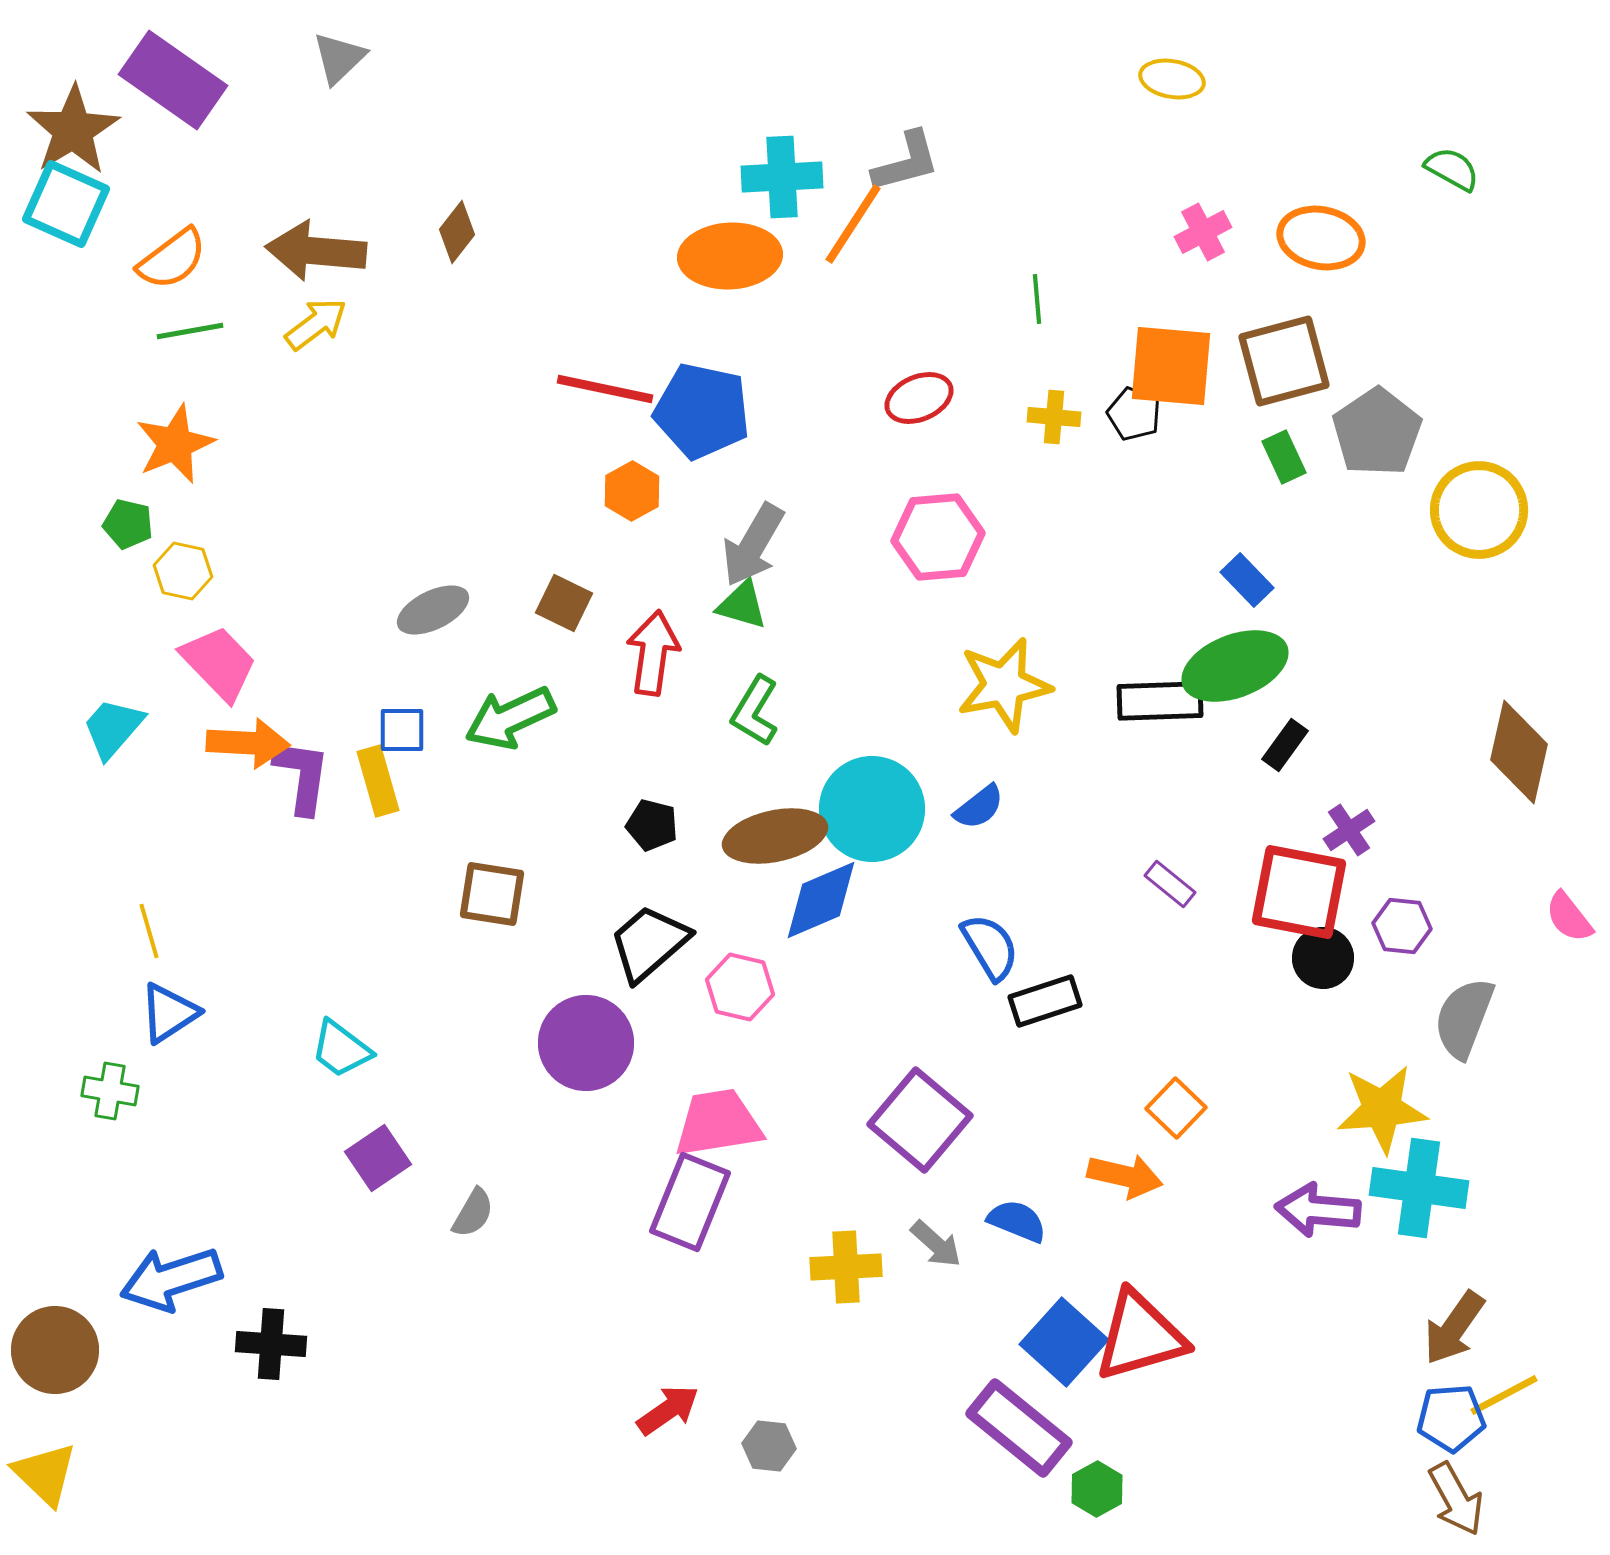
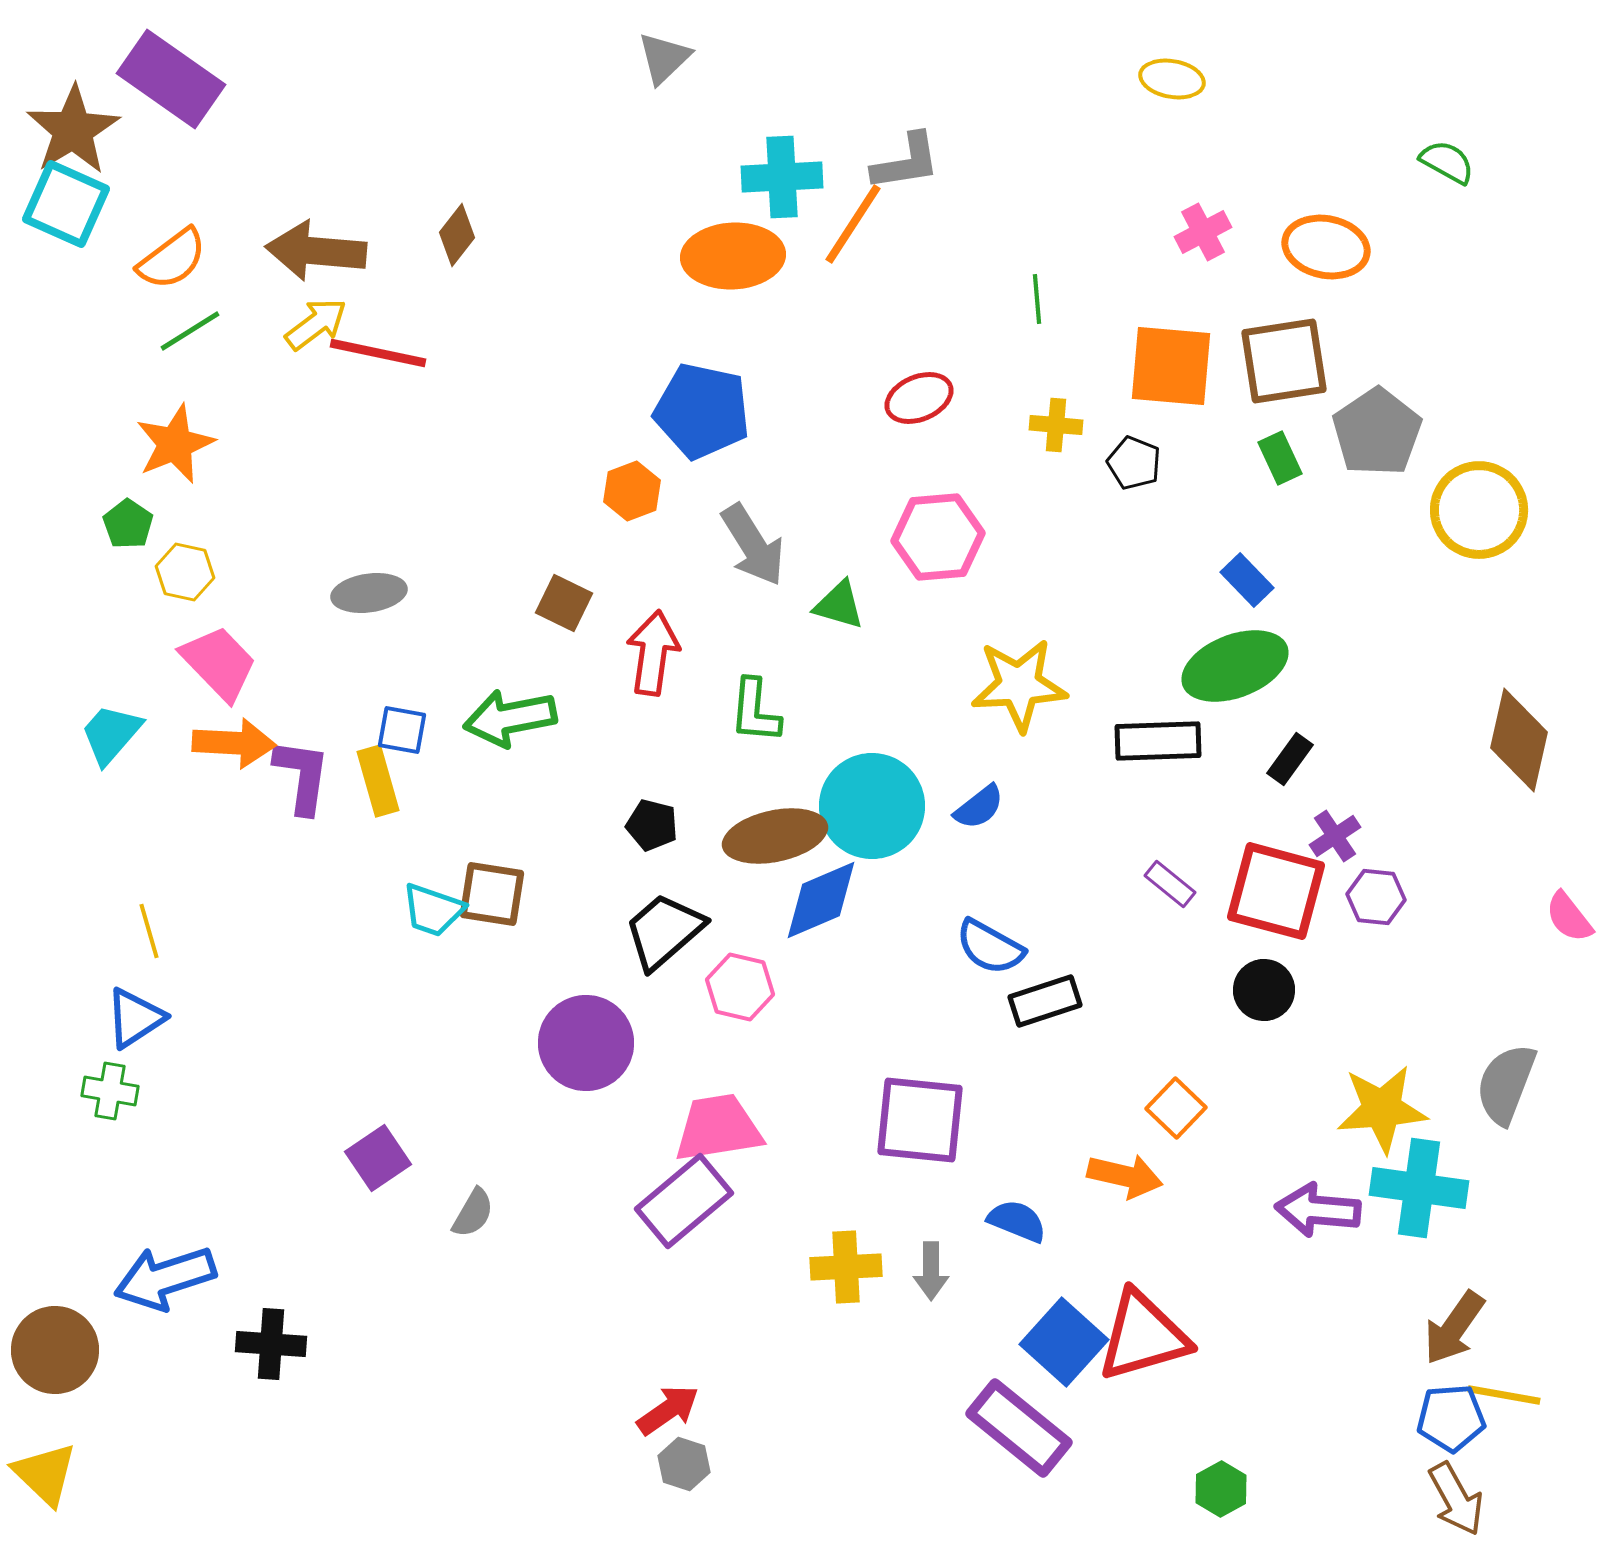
gray triangle at (339, 58): moved 325 px right
purple rectangle at (173, 80): moved 2 px left, 1 px up
gray L-shape at (906, 162): rotated 6 degrees clockwise
green semicircle at (1452, 169): moved 5 px left, 7 px up
brown diamond at (457, 232): moved 3 px down
orange ellipse at (1321, 238): moved 5 px right, 9 px down
orange ellipse at (730, 256): moved 3 px right
green line at (190, 331): rotated 22 degrees counterclockwise
brown square at (1284, 361): rotated 6 degrees clockwise
red line at (605, 389): moved 227 px left, 36 px up
black pentagon at (1134, 414): moved 49 px down
yellow cross at (1054, 417): moved 2 px right, 8 px down
green rectangle at (1284, 457): moved 4 px left, 1 px down
orange hexagon at (632, 491): rotated 8 degrees clockwise
green pentagon at (128, 524): rotated 21 degrees clockwise
gray arrow at (753, 545): rotated 62 degrees counterclockwise
yellow hexagon at (183, 571): moved 2 px right, 1 px down
green triangle at (742, 605): moved 97 px right
gray ellipse at (433, 610): moved 64 px left, 17 px up; rotated 18 degrees clockwise
yellow star at (1004, 685): moved 15 px right; rotated 8 degrees clockwise
black rectangle at (1160, 701): moved 2 px left, 40 px down
green L-shape at (755, 711): rotated 26 degrees counterclockwise
green arrow at (510, 718): rotated 14 degrees clockwise
cyan trapezoid at (113, 728): moved 2 px left, 6 px down
blue square at (402, 730): rotated 10 degrees clockwise
orange arrow at (248, 743): moved 14 px left
black rectangle at (1285, 745): moved 5 px right, 14 px down
brown diamond at (1519, 752): moved 12 px up
cyan circle at (872, 809): moved 3 px up
purple cross at (1349, 830): moved 14 px left, 6 px down
red square at (1299, 892): moved 23 px left, 1 px up; rotated 4 degrees clockwise
purple hexagon at (1402, 926): moved 26 px left, 29 px up
black trapezoid at (649, 943): moved 15 px right, 12 px up
blue semicircle at (990, 947): rotated 150 degrees clockwise
black circle at (1323, 958): moved 59 px left, 32 px down
blue triangle at (169, 1013): moved 34 px left, 5 px down
gray semicircle at (1464, 1018): moved 42 px right, 66 px down
cyan trapezoid at (341, 1049): moved 92 px right, 139 px up; rotated 18 degrees counterclockwise
purple square at (920, 1120): rotated 34 degrees counterclockwise
pink trapezoid at (718, 1123): moved 5 px down
purple rectangle at (690, 1202): moved 6 px left, 1 px up; rotated 28 degrees clockwise
gray arrow at (936, 1244): moved 5 px left, 27 px down; rotated 48 degrees clockwise
blue arrow at (171, 1279): moved 6 px left, 1 px up
red triangle at (1140, 1336): moved 3 px right
yellow line at (1504, 1395): rotated 38 degrees clockwise
gray hexagon at (769, 1446): moved 85 px left, 18 px down; rotated 12 degrees clockwise
green hexagon at (1097, 1489): moved 124 px right
